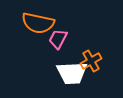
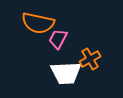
orange cross: moved 1 px left, 2 px up
white trapezoid: moved 6 px left
